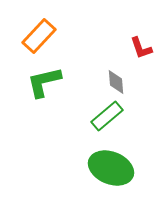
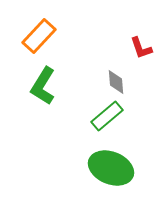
green L-shape: moved 1 px left, 4 px down; rotated 45 degrees counterclockwise
